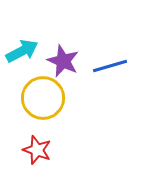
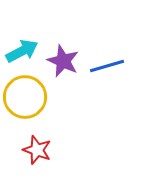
blue line: moved 3 px left
yellow circle: moved 18 px left, 1 px up
